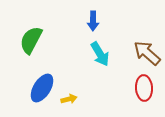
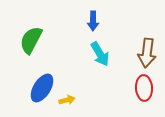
brown arrow: rotated 124 degrees counterclockwise
yellow arrow: moved 2 px left, 1 px down
